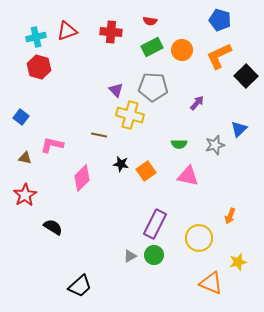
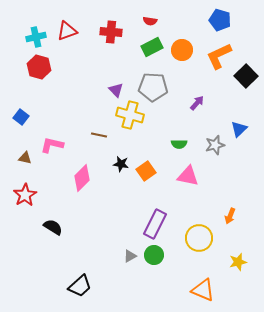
orange triangle: moved 8 px left, 7 px down
